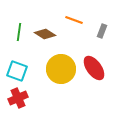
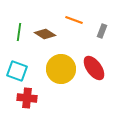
red cross: moved 9 px right; rotated 30 degrees clockwise
